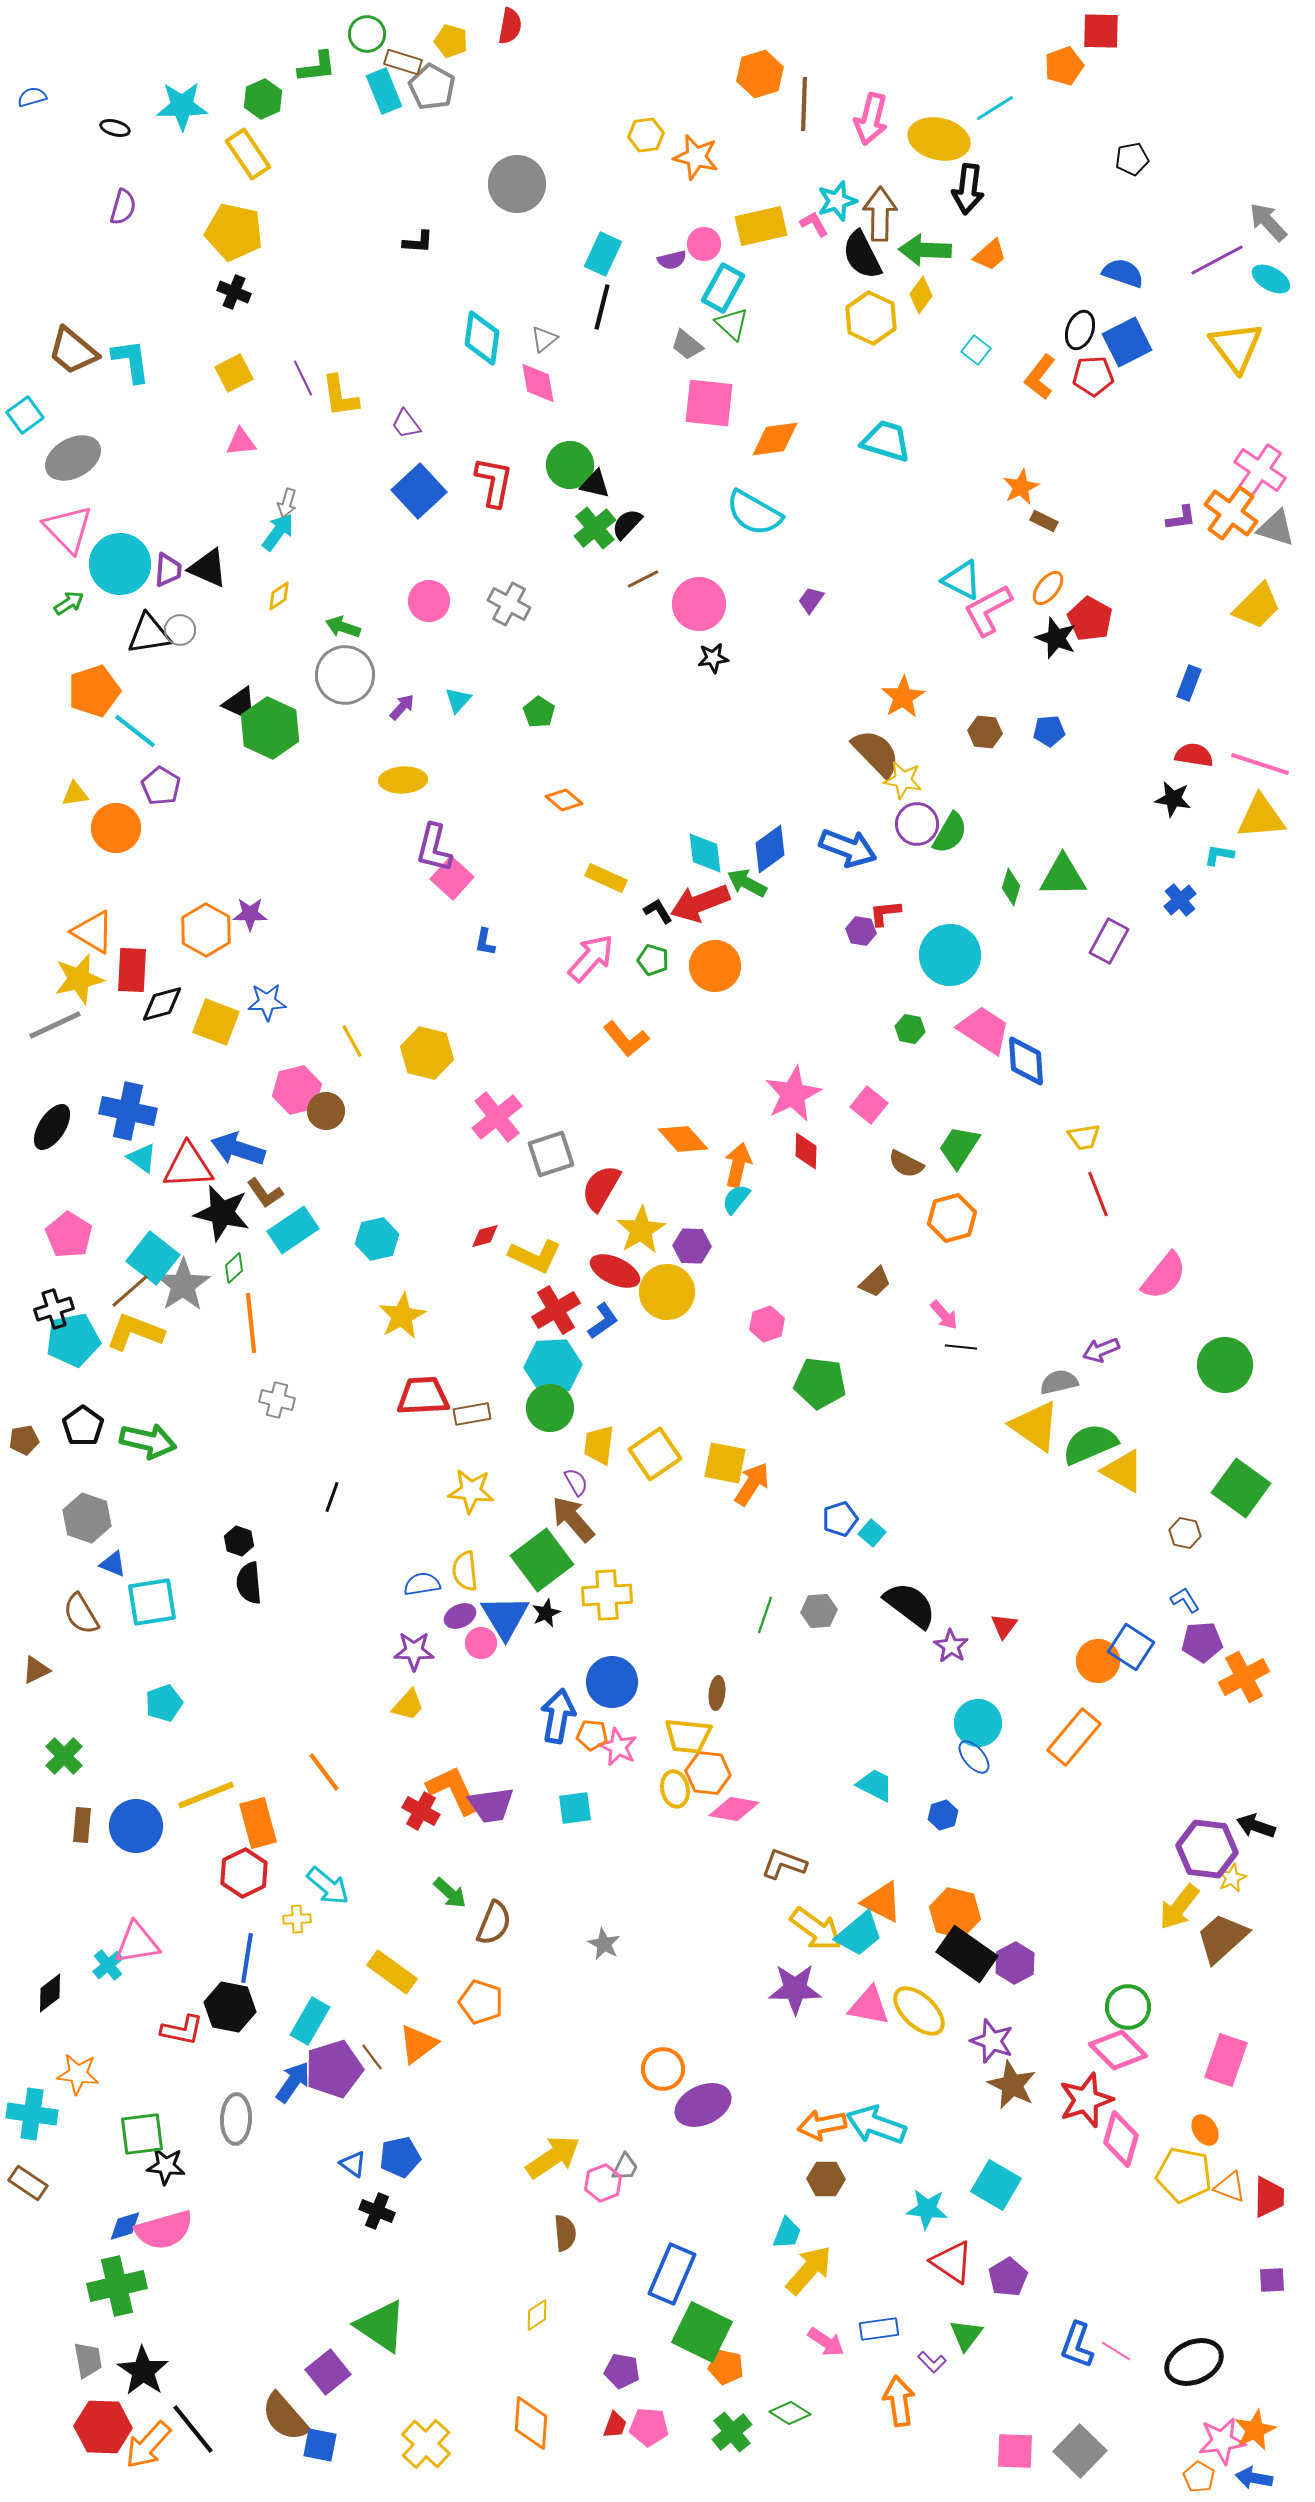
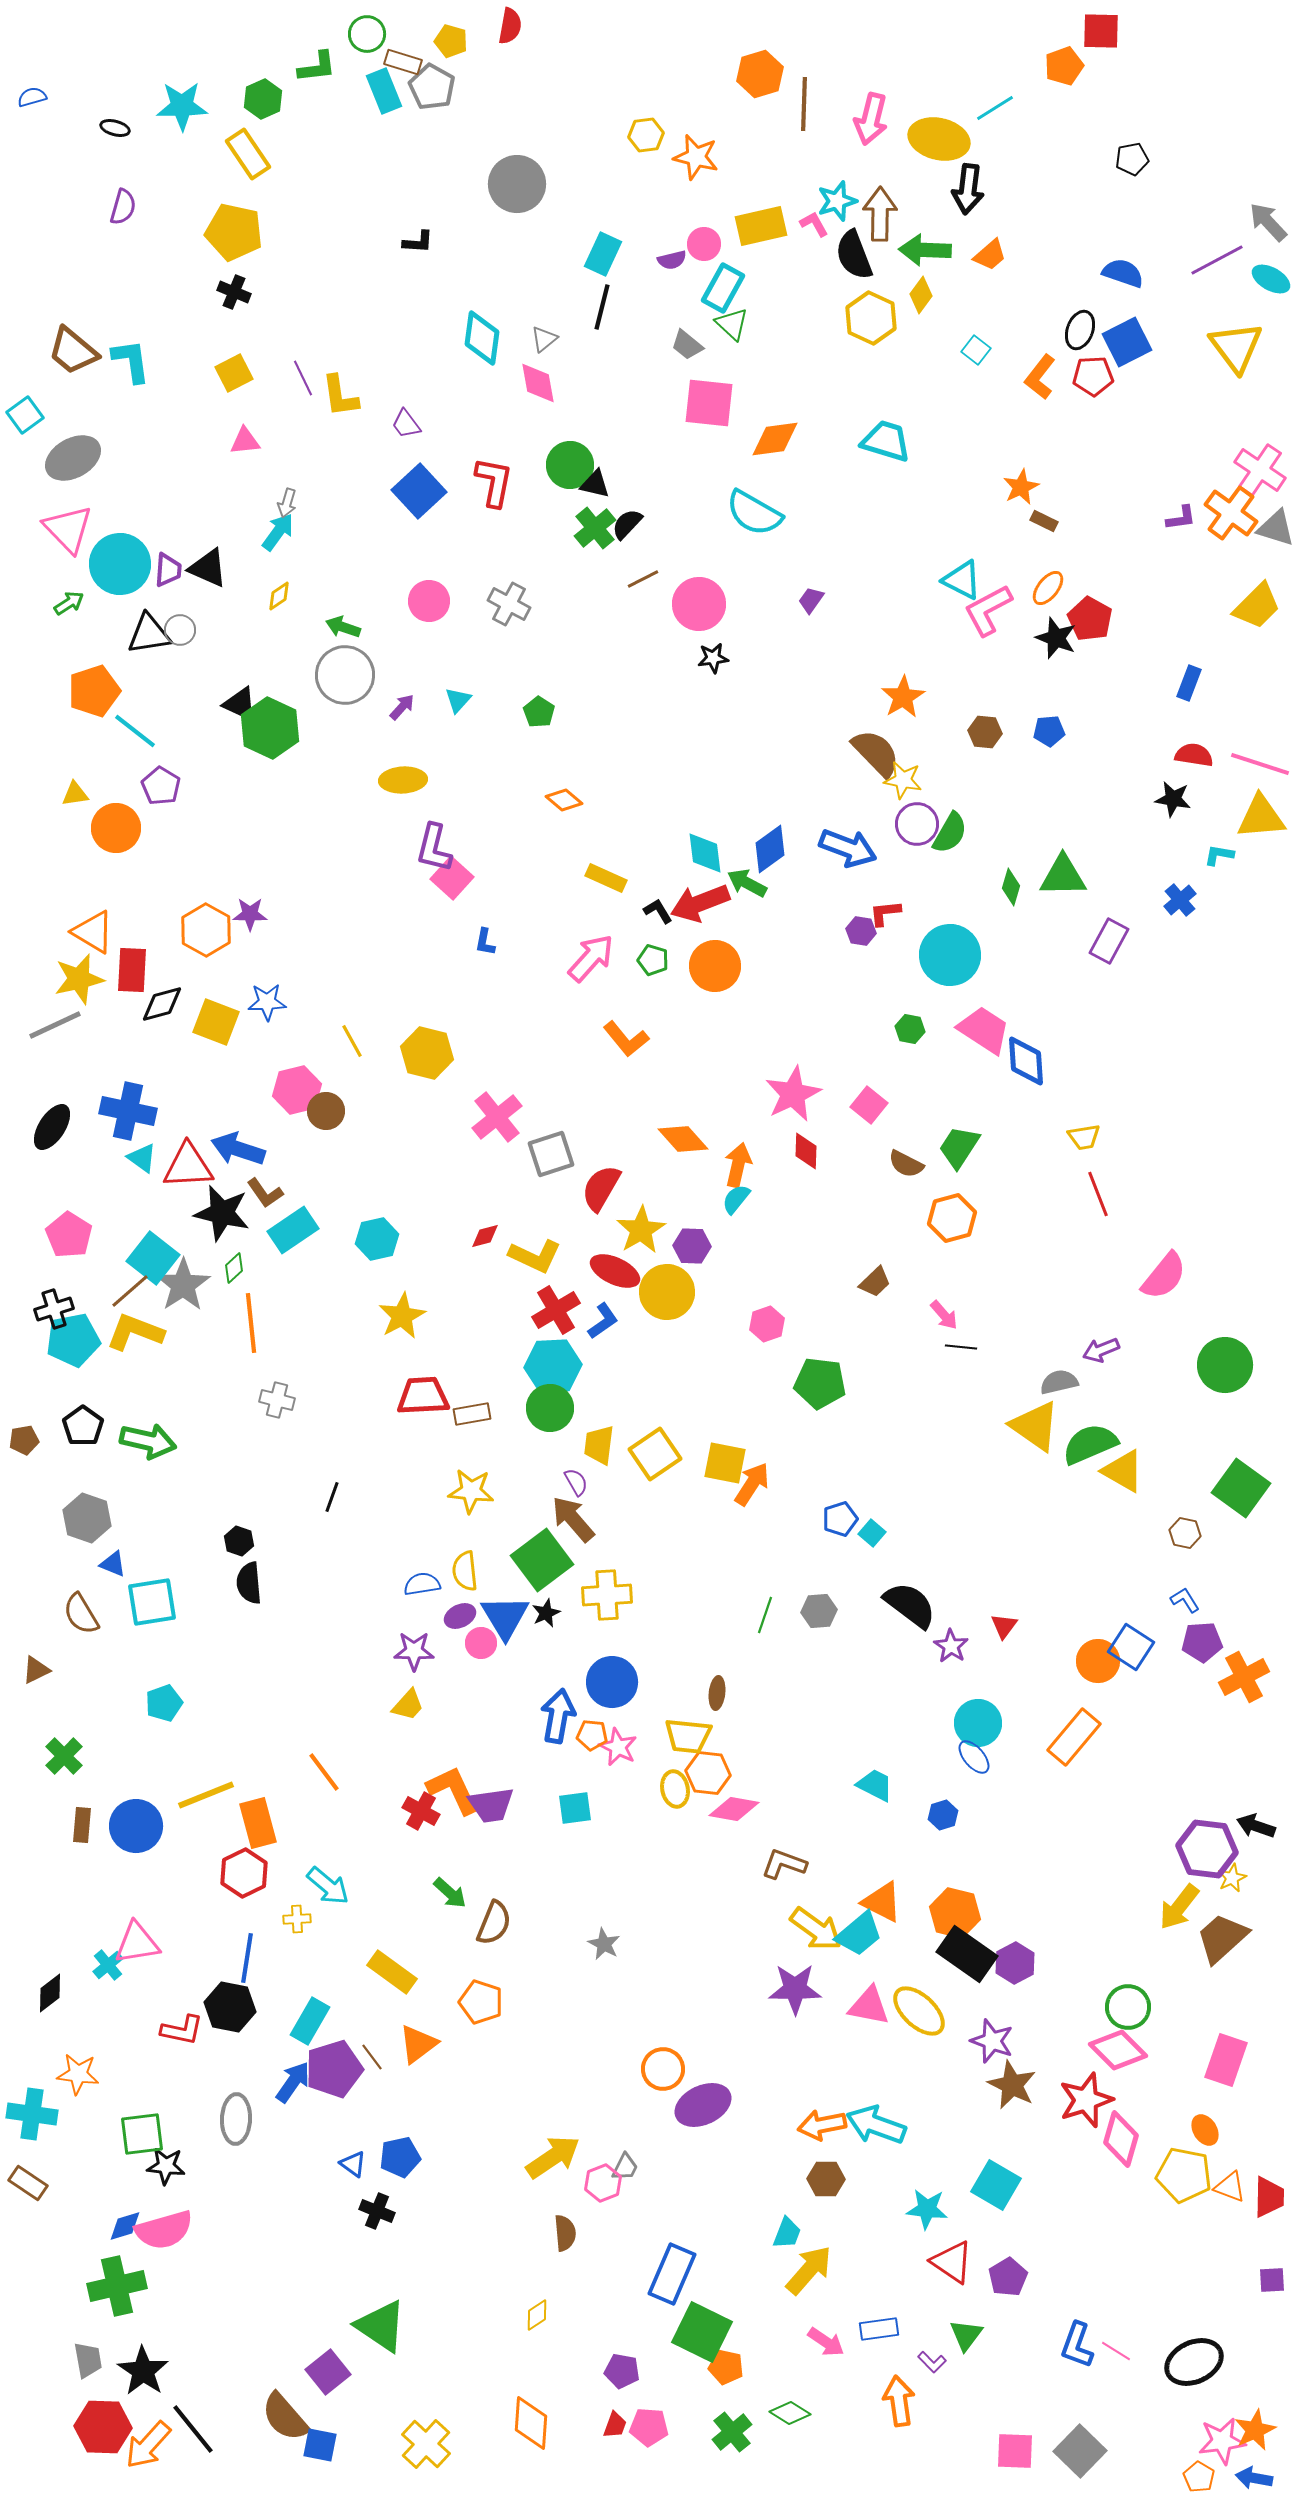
black semicircle at (862, 255): moved 8 px left; rotated 6 degrees clockwise
pink triangle at (241, 442): moved 4 px right, 1 px up
